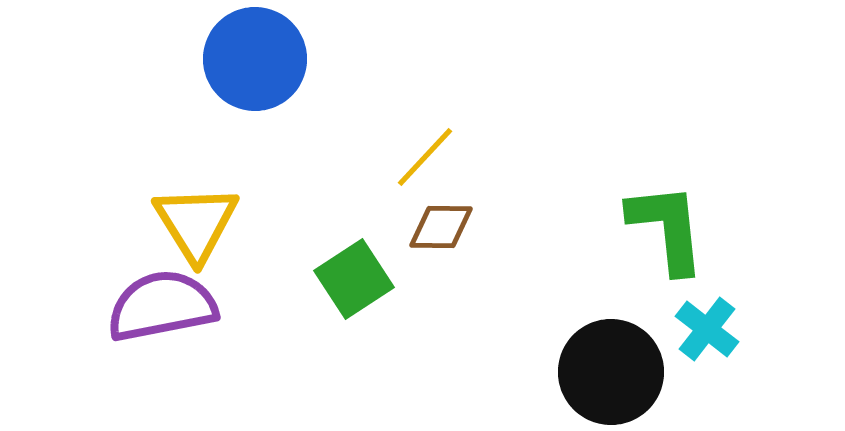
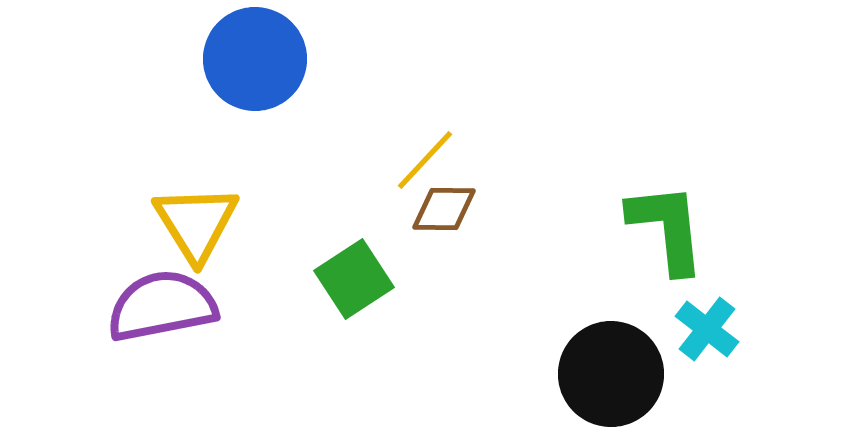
yellow line: moved 3 px down
brown diamond: moved 3 px right, 18 px up
black circle: moved 2 px down
